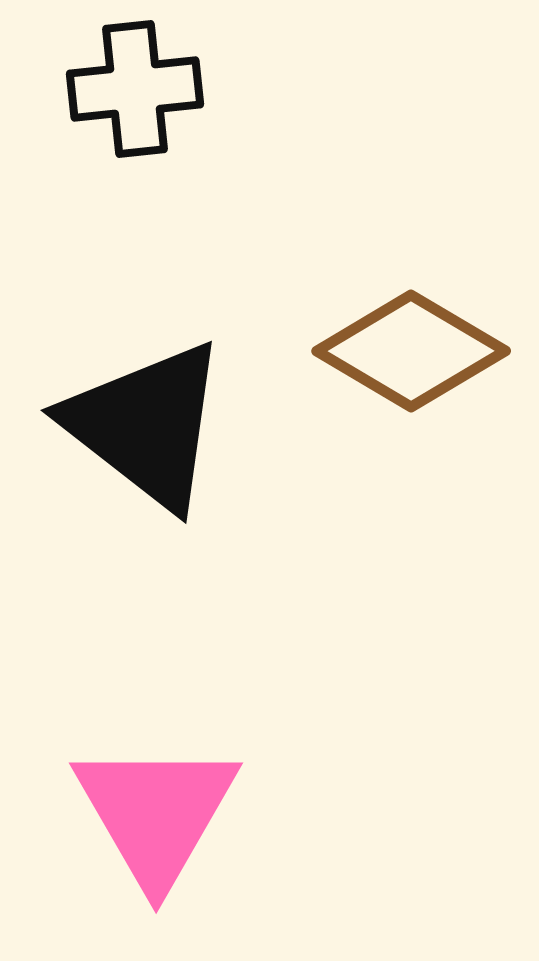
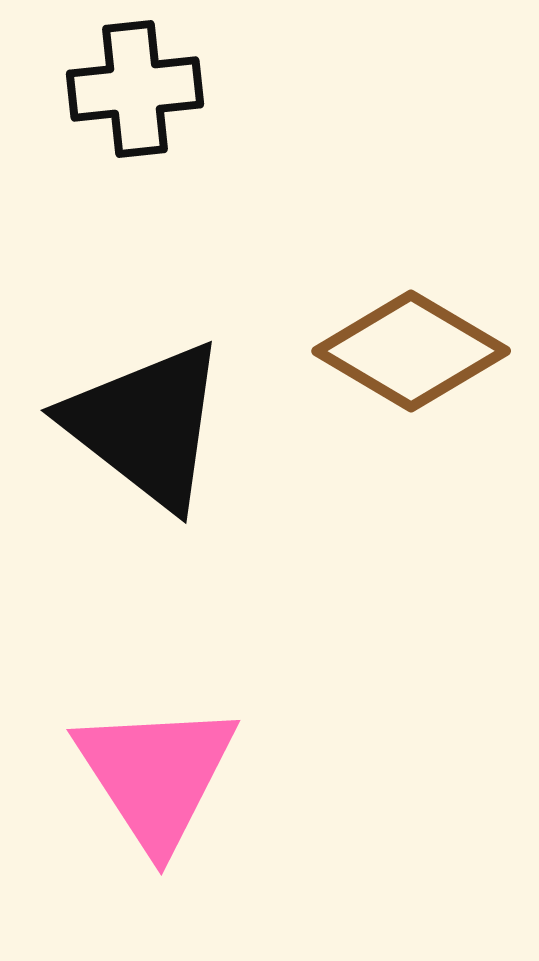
pink triangle: moved 38 px up; rotated 3 degrees counterclockwise
